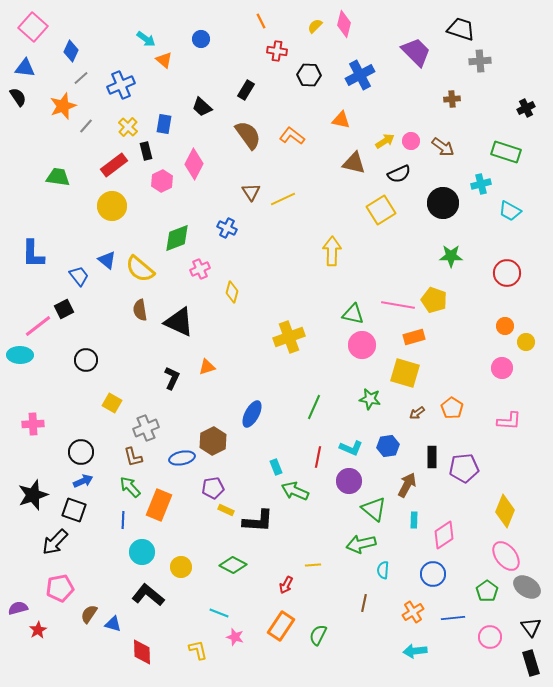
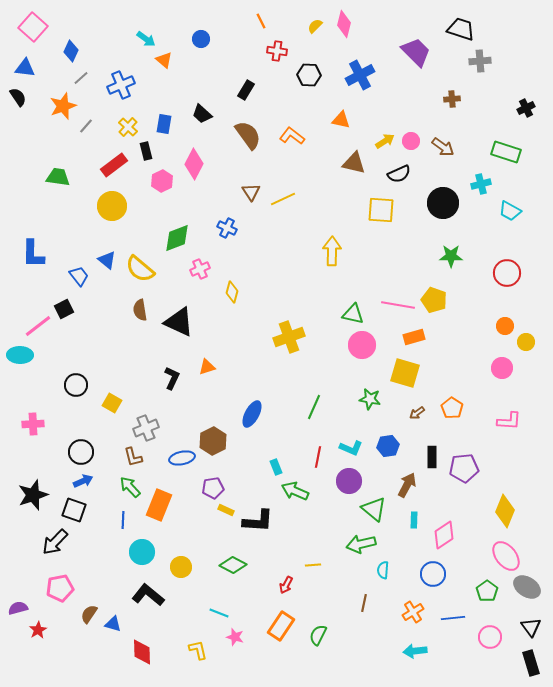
black trapezoid at (202, 107): moved 7 px down
yellow square at (381, 210): rotated 36 degrees clockwise
black circle at (86, 360): moved 10 px left, 25 px down
